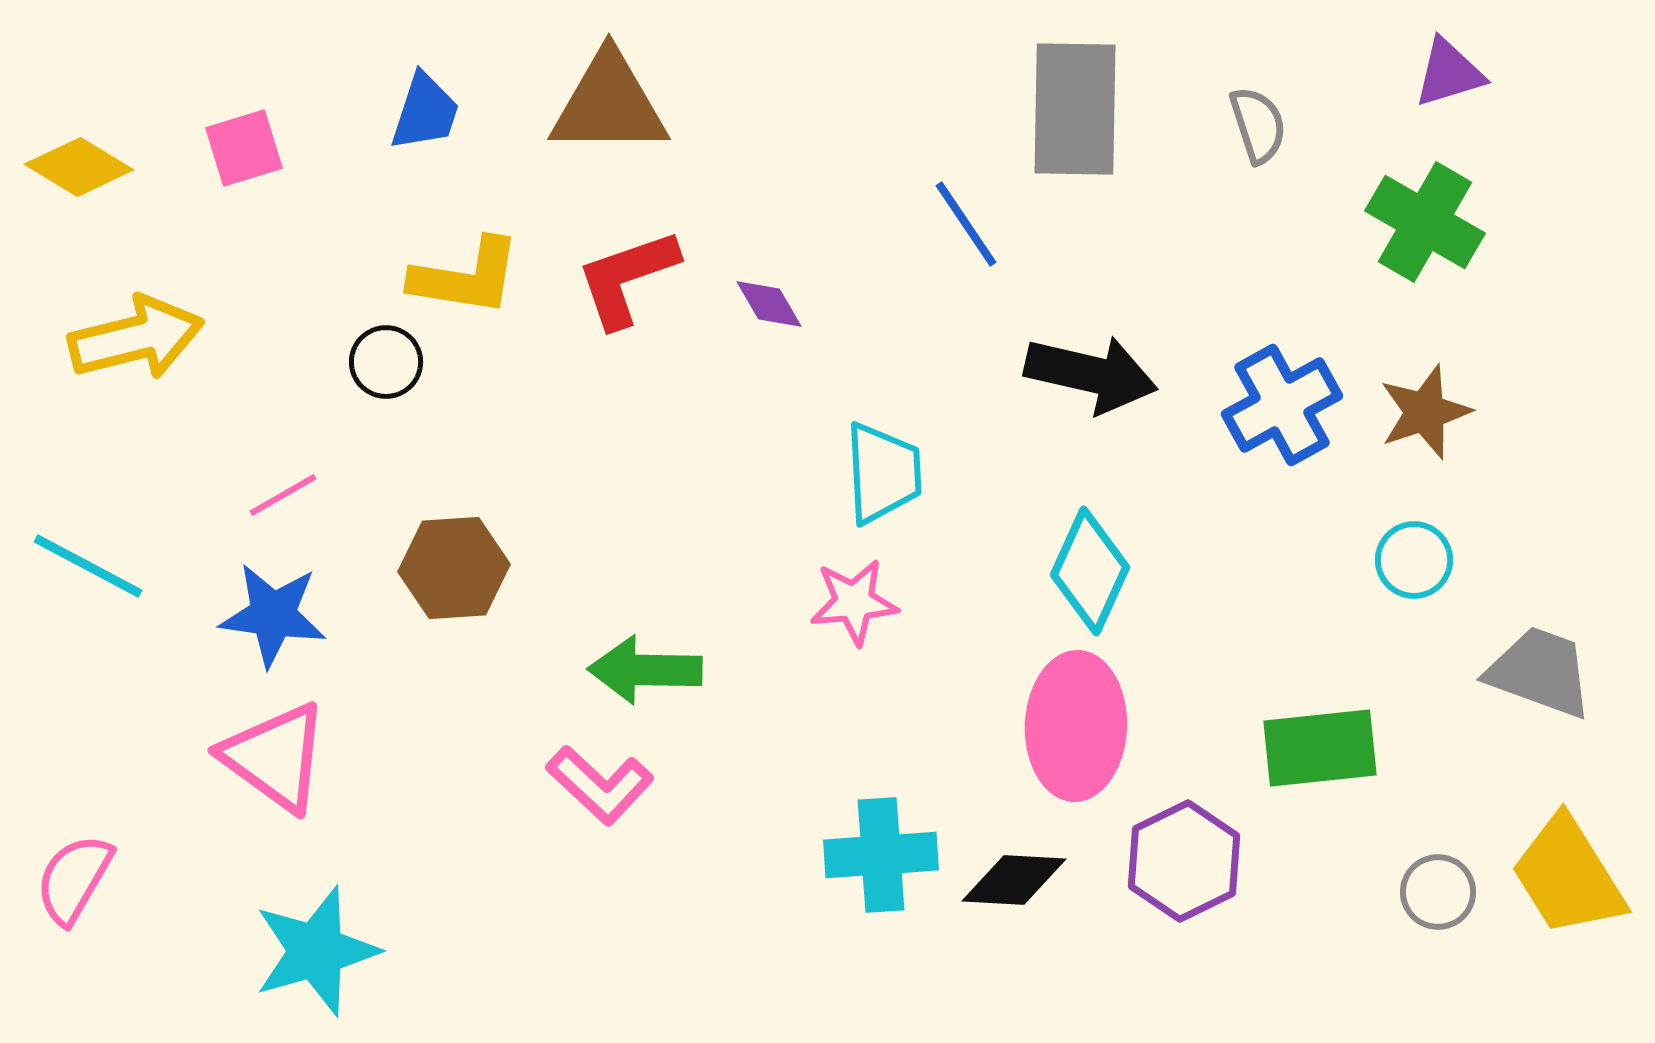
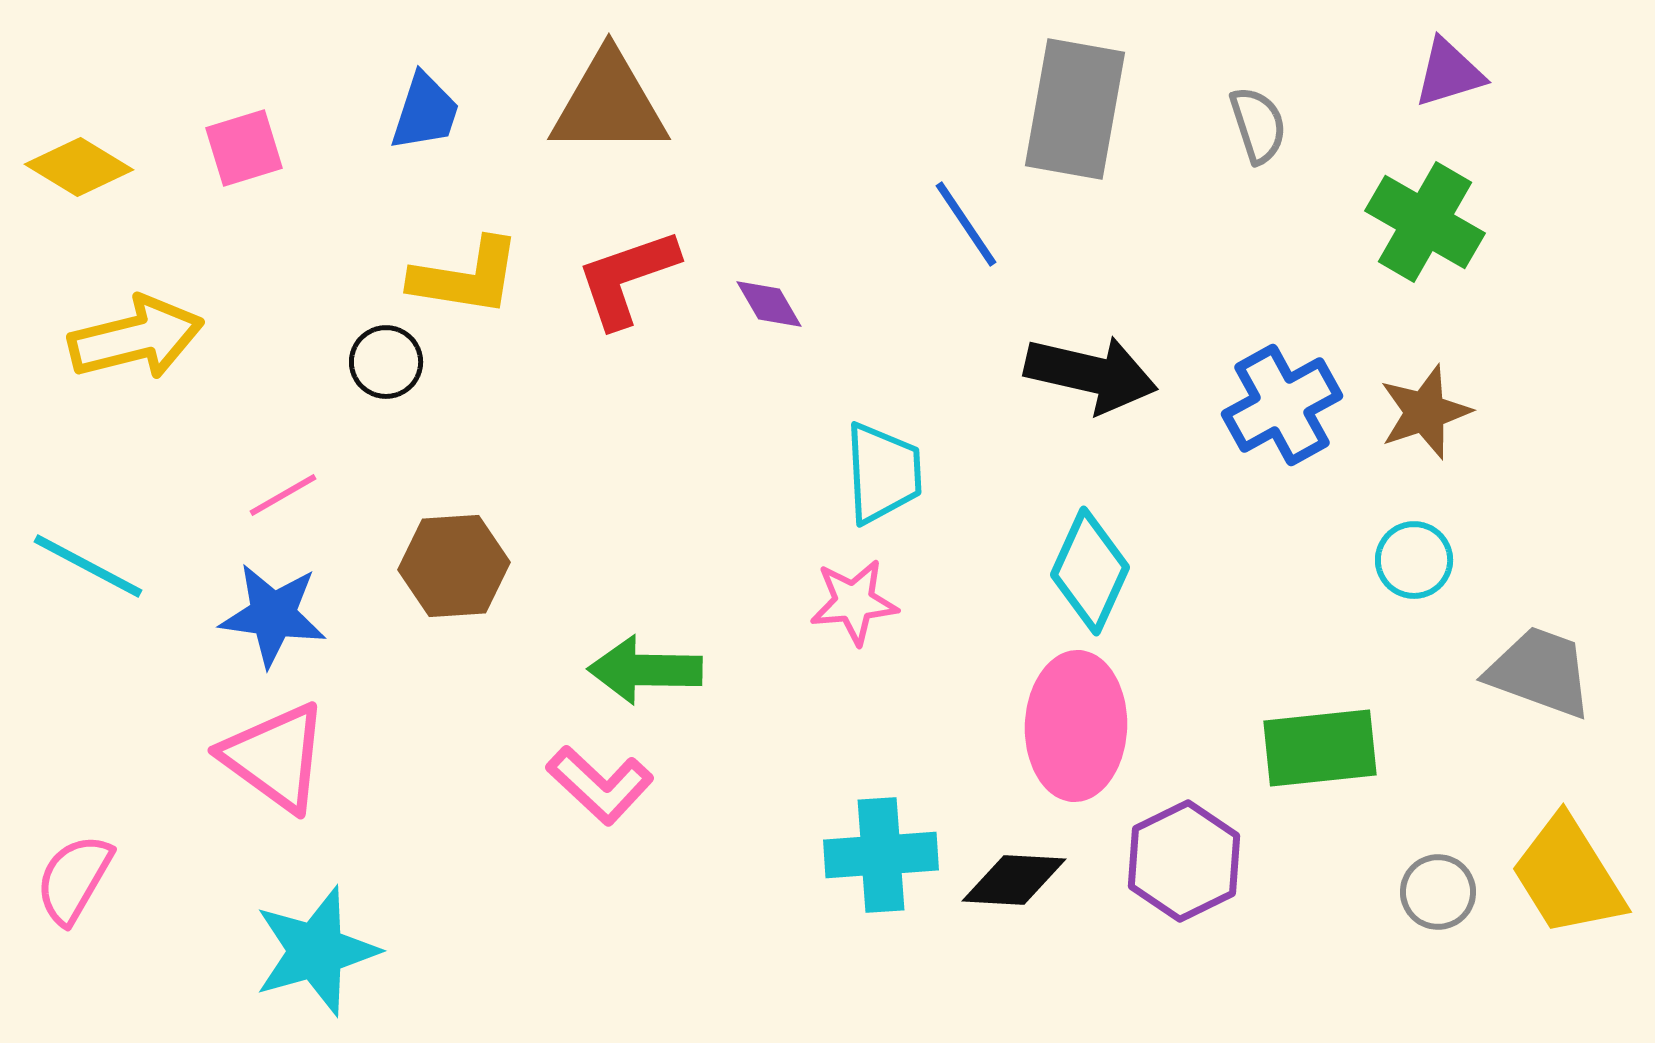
gray rectangle: rotated 9 degrees clockwise
brown hexagon: moved 2 px up
